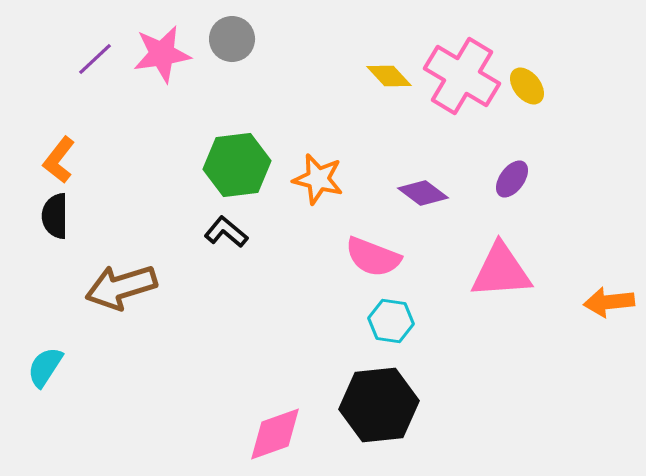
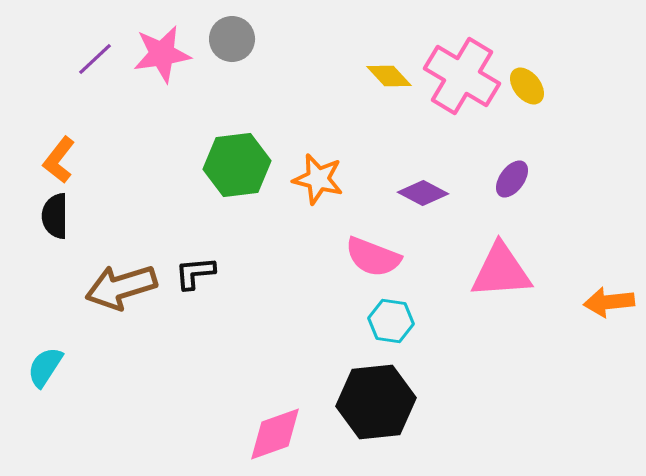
purple diamond: rotated 9 degrees counterclockwise
black L-shape: moved 31 px left, 41 px down; rotated 45 degrees counterclockwise
black hexagon: moved 3 px left, 3 px up
